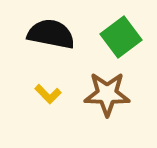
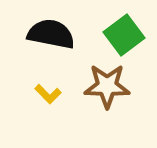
green square: moved 3 px right, 2 px up
brown star: moved 8 px up
